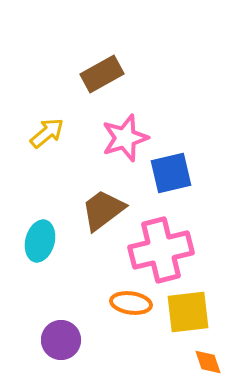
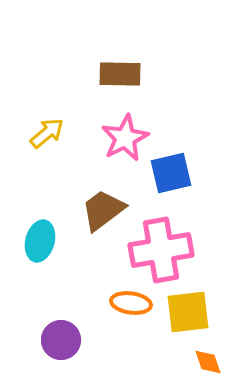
brown rectangle: moved 18 px right; rotated 30 degrees clockwise
pink star: rotated 9 degrees counterclockwise
pink cross: rotated 4 degrees clockwise
